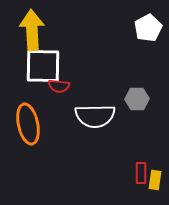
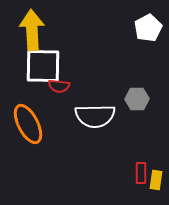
orange ellipse: rotated 15 degrees counterclockwise
yellow rectangle: moved 1 px right
